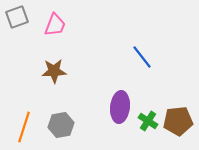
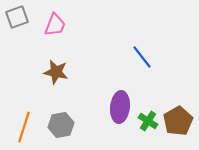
brown star: moved 2 px right, 1 px down; rotated 15 degrees clockwise
brown pentagon: rotated 24 degrees counterclockwise
